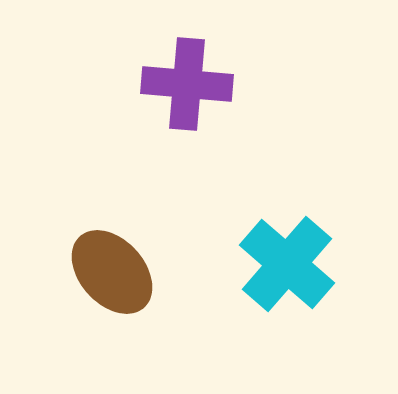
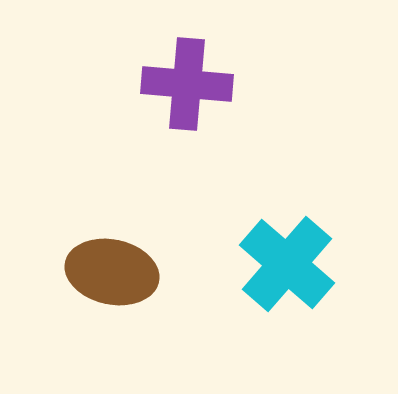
brown ellipse: rotated 36 degrees counterclockwise
